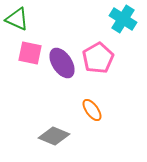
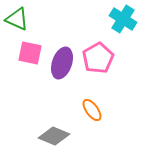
purple ellipse: rotated 52 degrees clockwise
